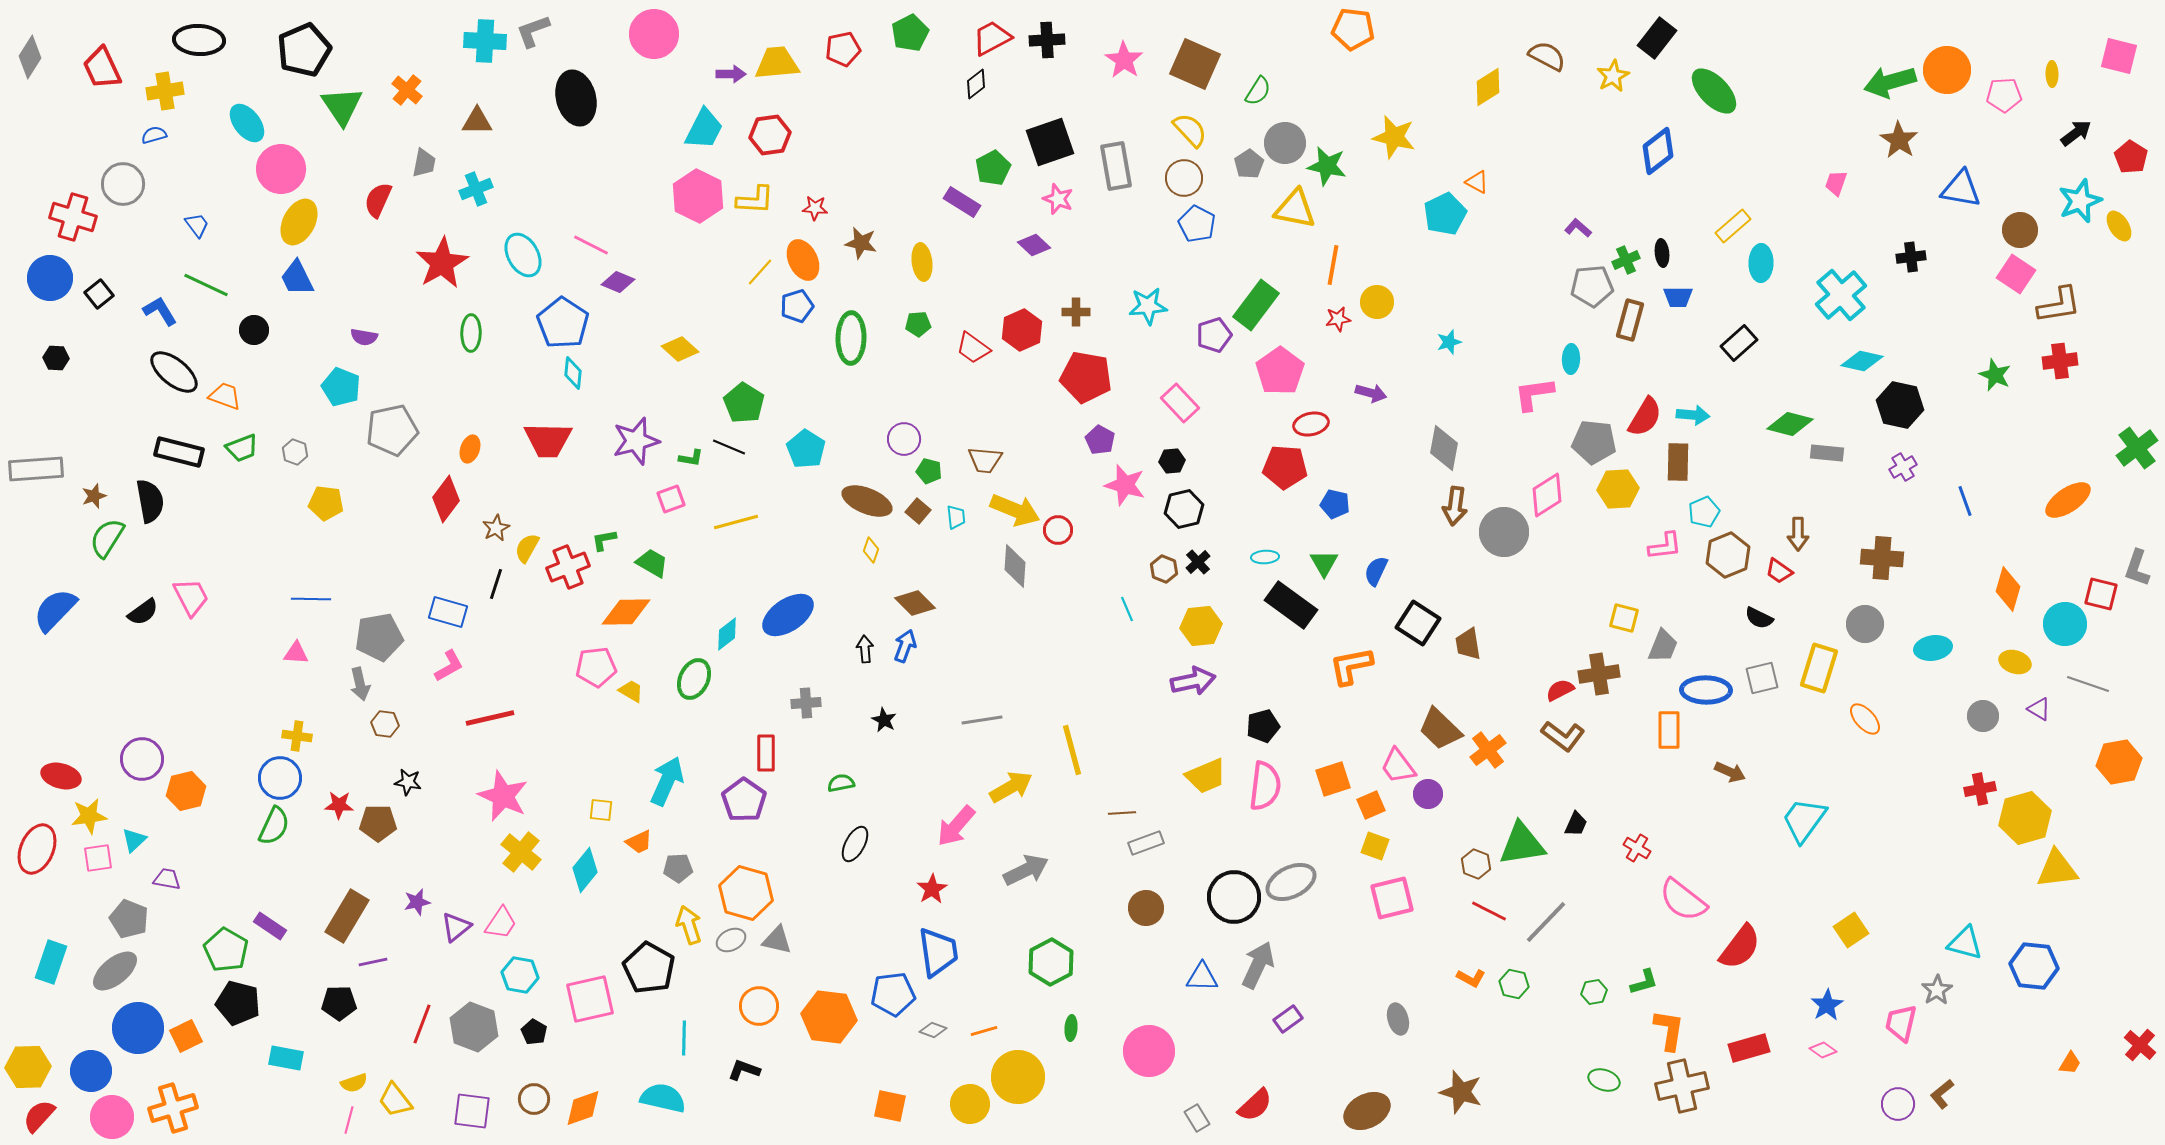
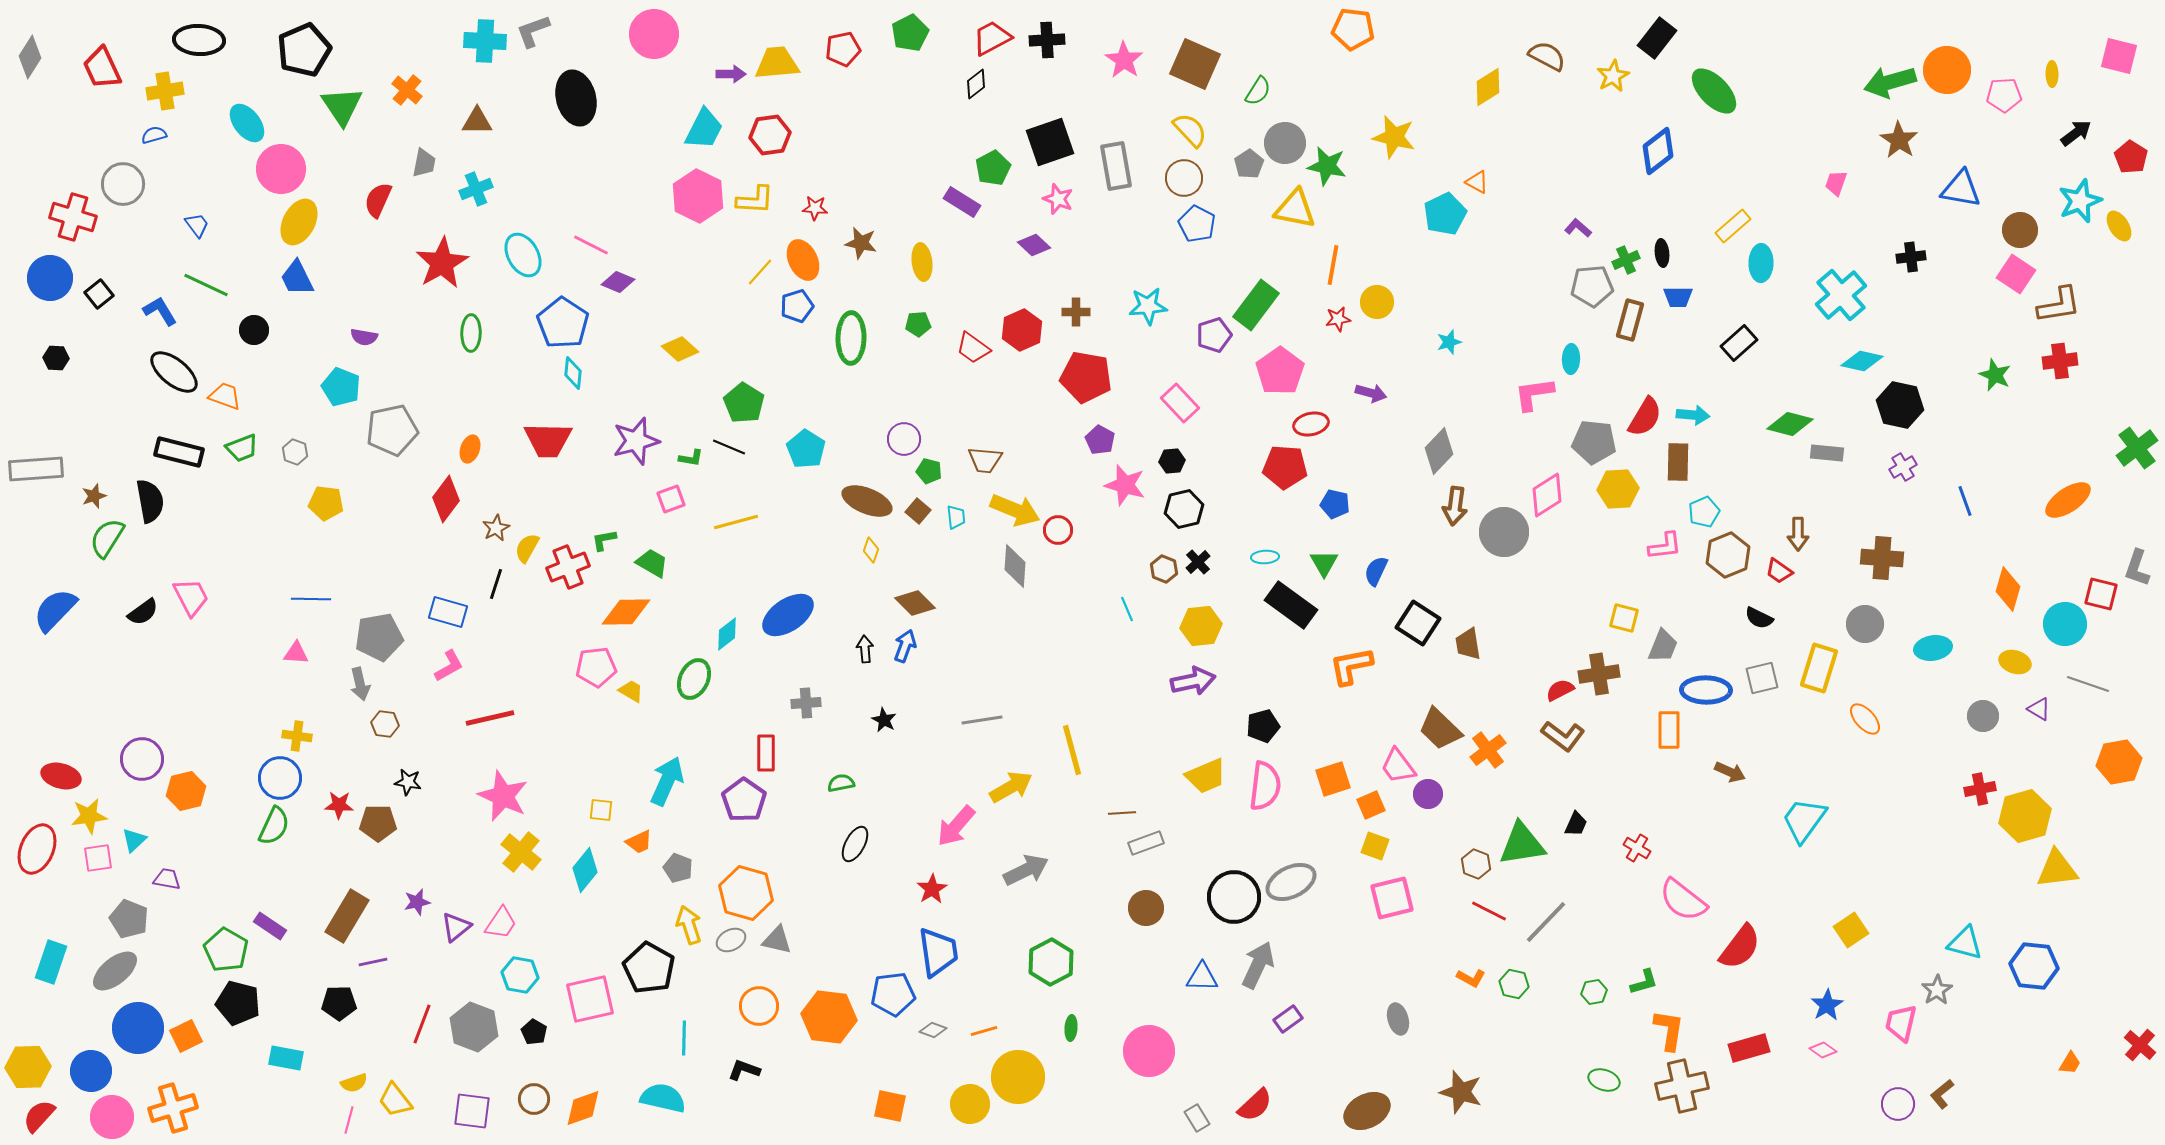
gray diamond at (1444, 448): moved 5 px left, 3 px down; rotated 33 degrees clockwise
yellow hexagon at (2025, 818): moved 2 px up
gray pentagon at (678, 868): rotated 24 degrees clockwise
